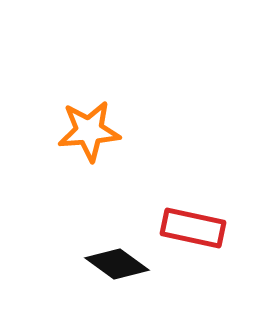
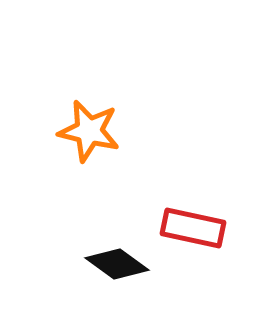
orange star: rotated 18 degrees clockwise
